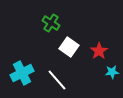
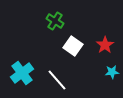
green cross: moved 4 px right, 2 px up
white square: moved 4 px right, 1 px up
red star: moved 6 px right, 6 px up
cyan cross: rotated 10 degrees counterclockwise
